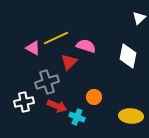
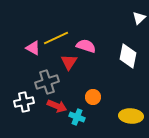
red triangle: rotated 12 degrees counterclockwise
orange circle: moved 1 px left
